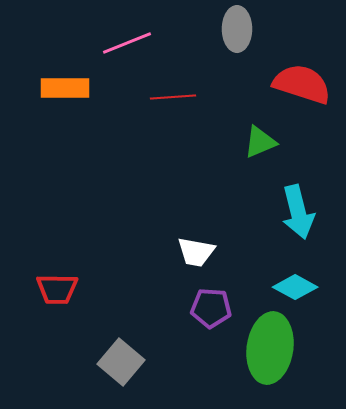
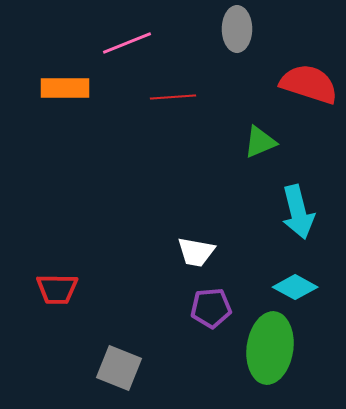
red semicircle: moved 7 px right
purple pentagon: rotated 9 degrees counterclockwise
gray square: moved 2 px left, 6 px down; rotated 18 degrees counterclockwise
